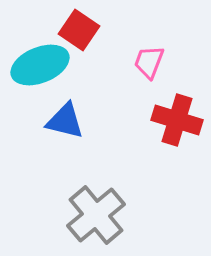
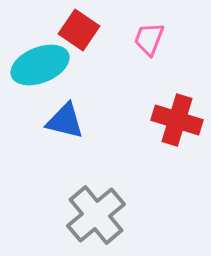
pink trapezoid: moved 23 px up
